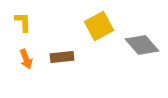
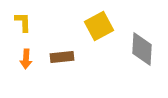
gray diamond: moved 4 px down; rotated 44 degrees clockwise
orange arrow: rotated 24 degrees clockwise
